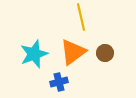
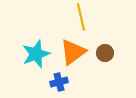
cyan star: moved 2 px right
